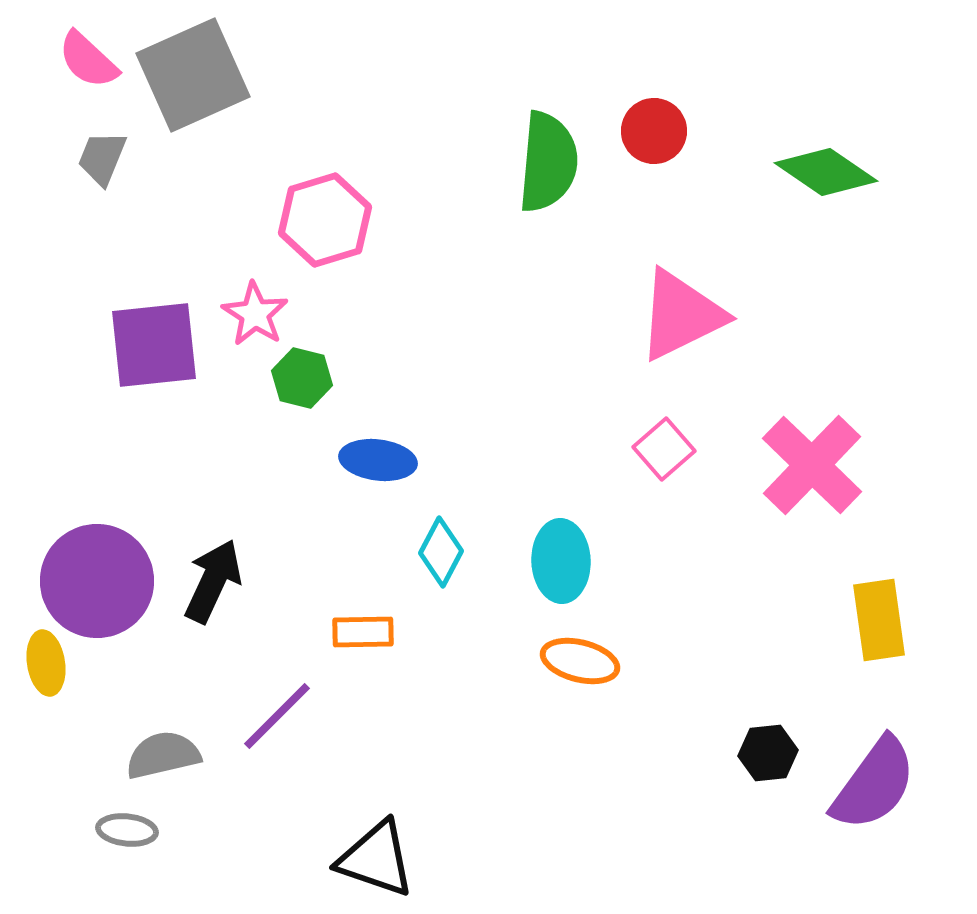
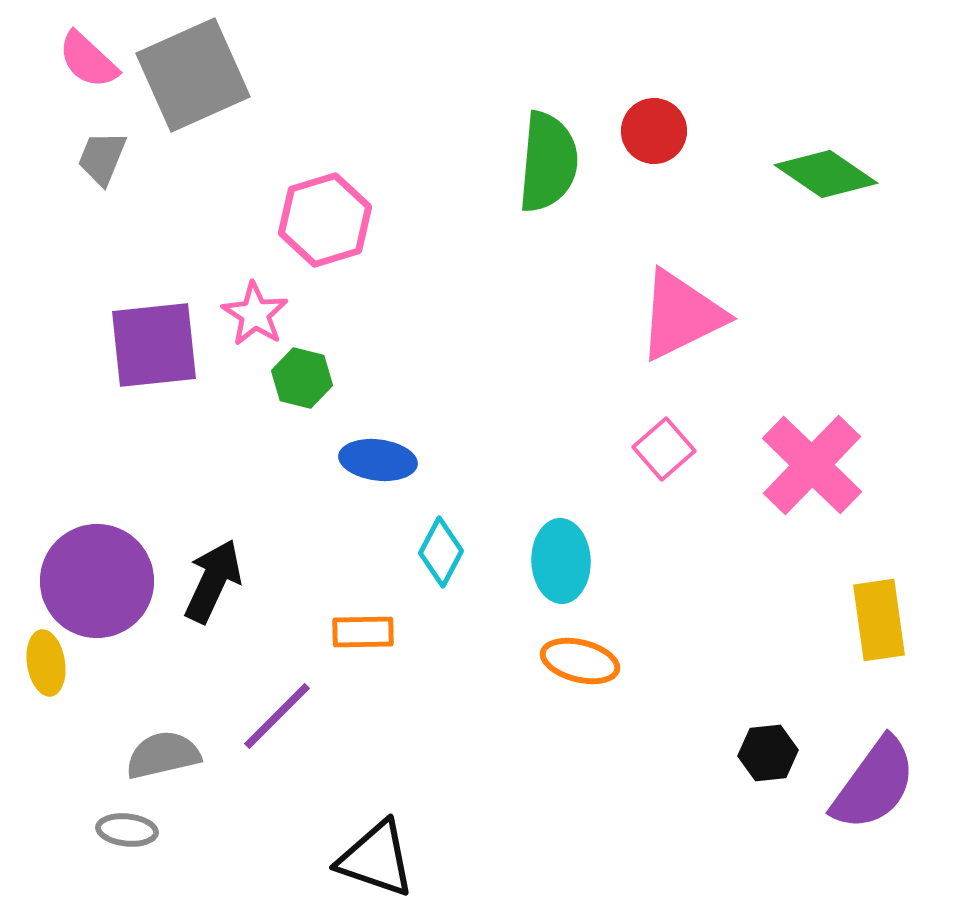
green diamond: moved 2 px down
